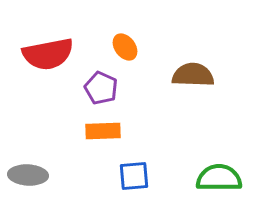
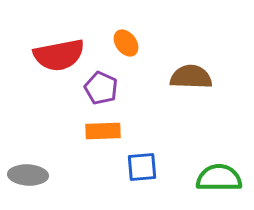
orange ellipse: moved 1 px right, 4 px up
red semicircle: moved 11 px right, 1 px down
brown semicircle: moved 2 px left, 2 px down
blue square: moved 8 px right, 9 px up
